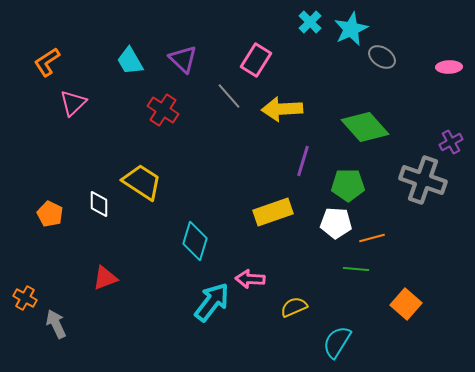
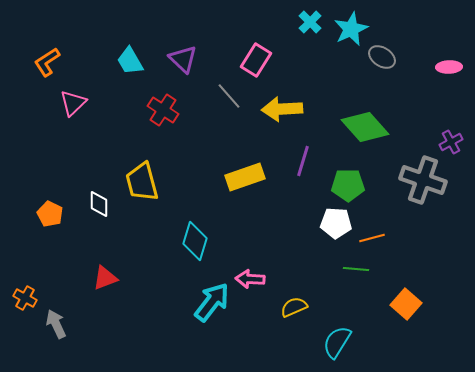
yellow trapezoid: rotated 138 degrees counterclockwise
yellow rectangle: moved 28 px left, 35 px up
